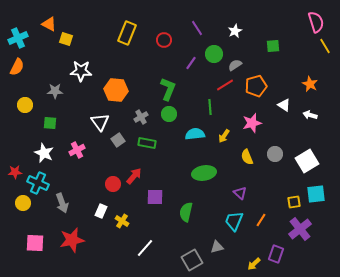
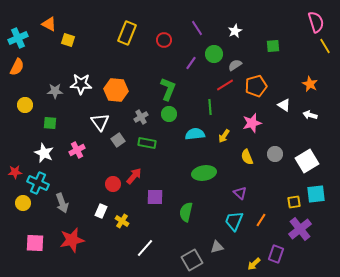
yellow square at (66, 39): moved 2 px right, 1 px down
white star at (81, 71): moved 13 px down
